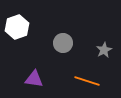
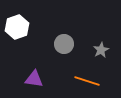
gray circle: moved 1 px right, 1 px down
gray star: moved 3 px left
